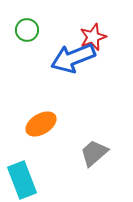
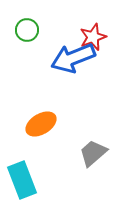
gray trapezoid: moved 1 px left
